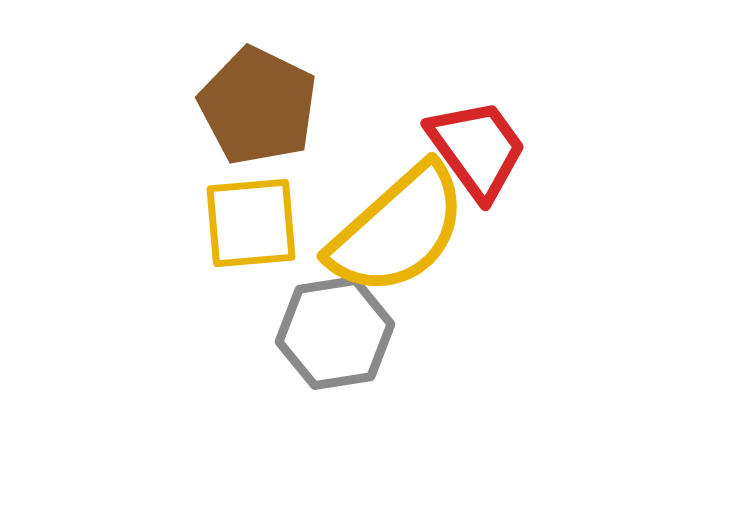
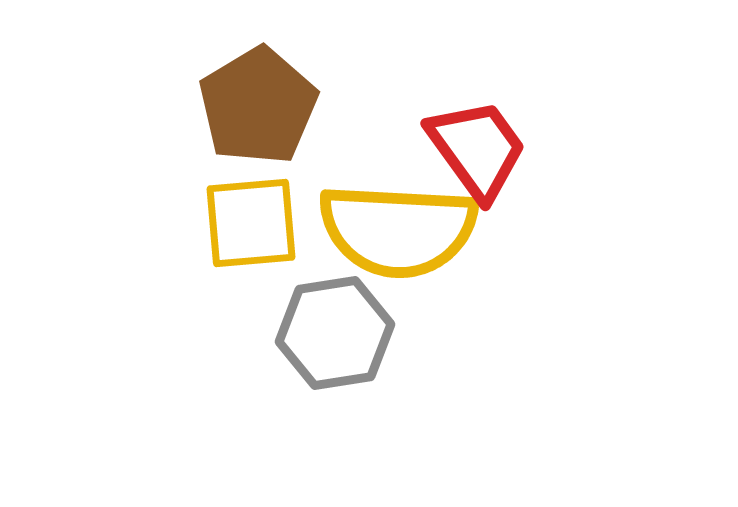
brown pentagon: rotated 15 degrees clockwise
yellow semicircle: rotated 45 degrees clockwise
